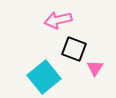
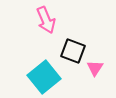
pink arrow: moved 12 px left; rotated 100 degrees counterclockwise
black square: moved 1 px left, 2 px down
